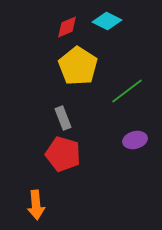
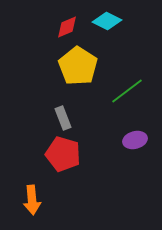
orange arrow: moved 4 px left, 5 px up
